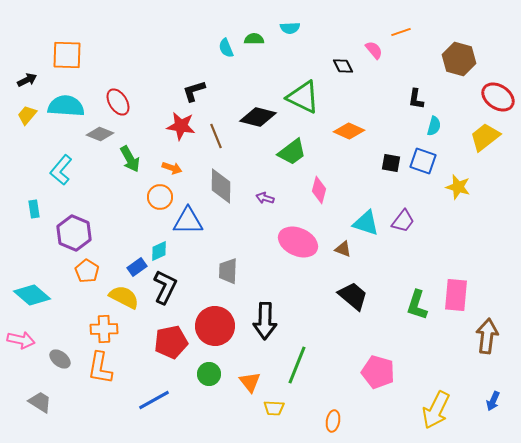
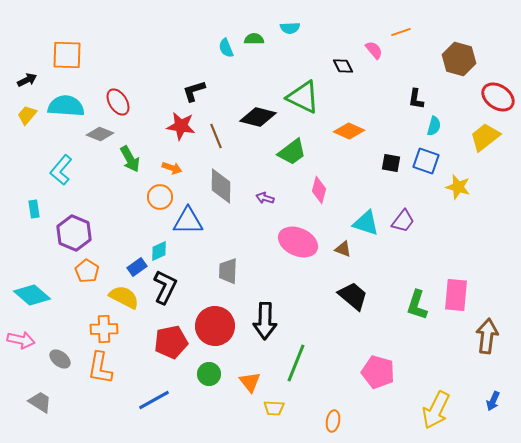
blue square at (423, 161): moved 3 px right
green line at (297, 365): moved 1 px left, 2 px up
